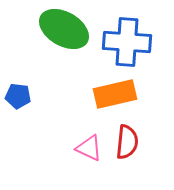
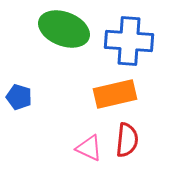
green ellipse: rotated 9 degrees counterclockwise
blue cross: moved 2 px right, 1 px up
blue pentagon: moved 1 px right, 1 px down; rotated 10 degrees clockwise
red semicircle: moved 2 px up
